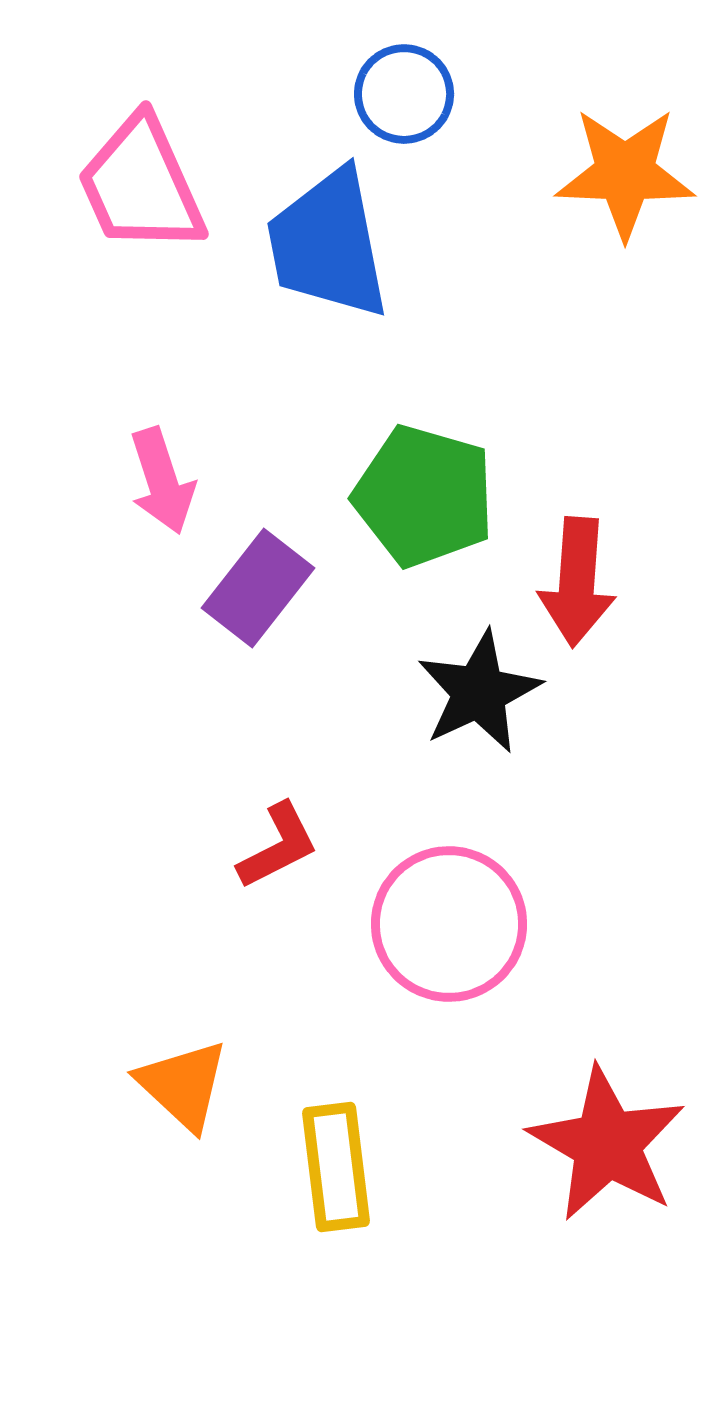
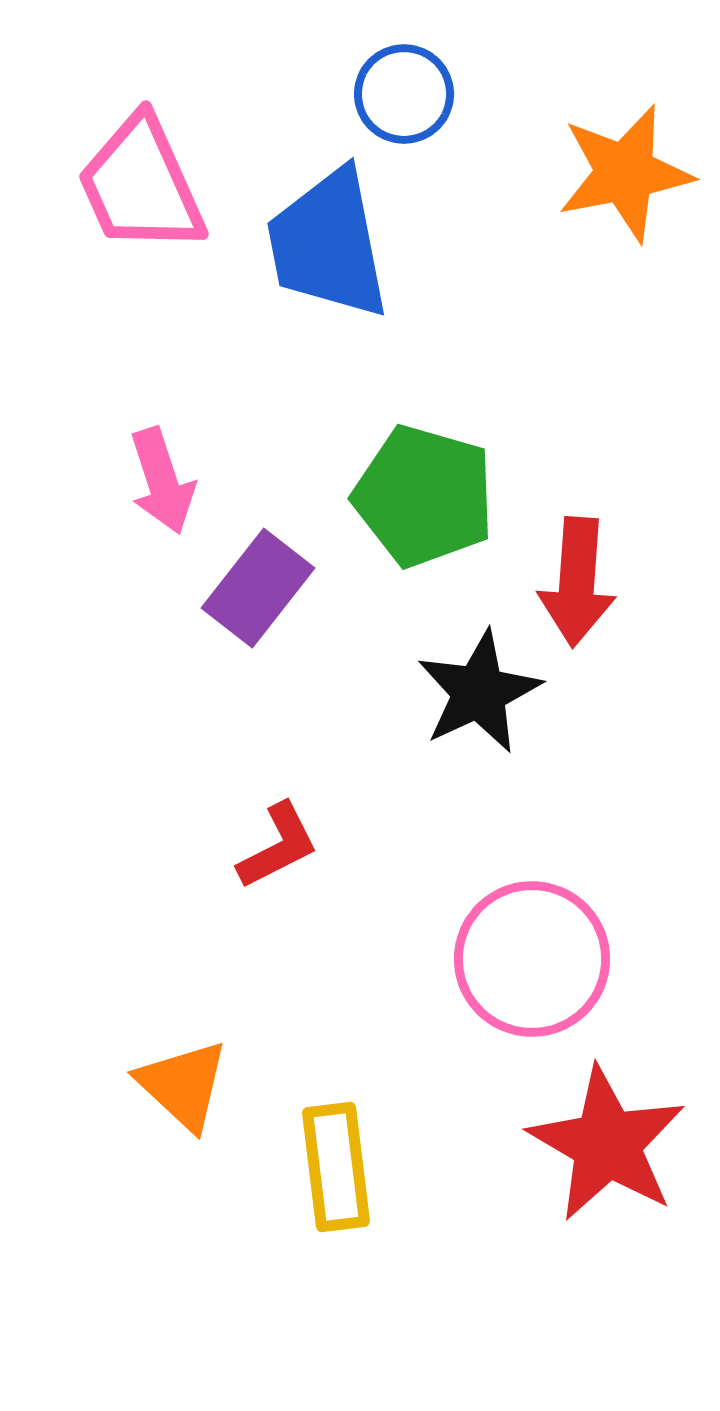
orange star: rotated 13 degrees counterclockwise
pink circle: moved 83 px right, 35 px down
